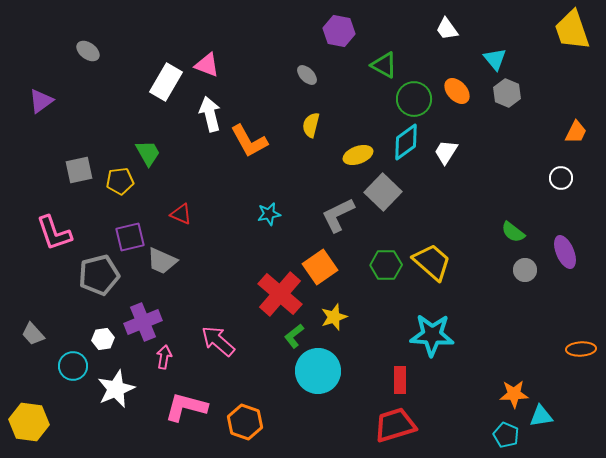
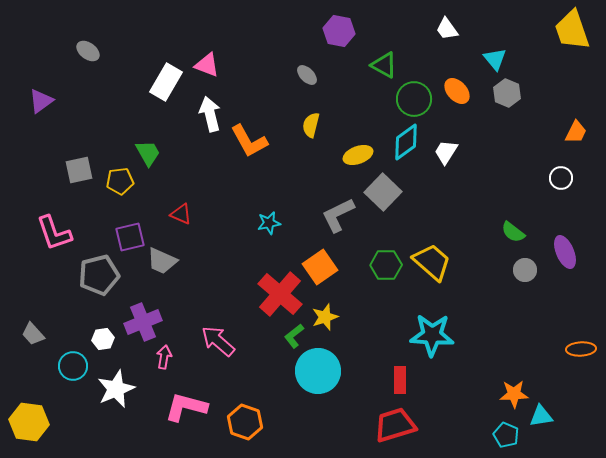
cyan star at (269, 214): moved 9 px down
yellow star at (334, 317): moved 9 px left
